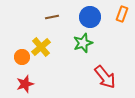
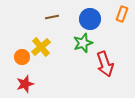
blue circle: moved 2 px down
red arrow: moved 13 px up; rotated 20 degrees clockwise
